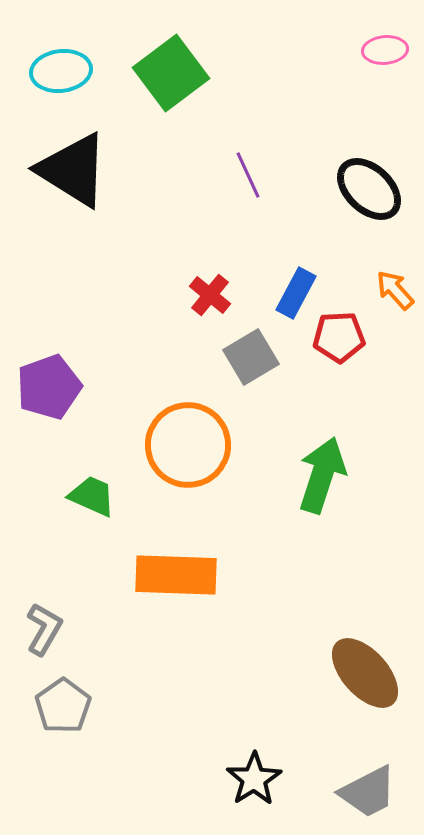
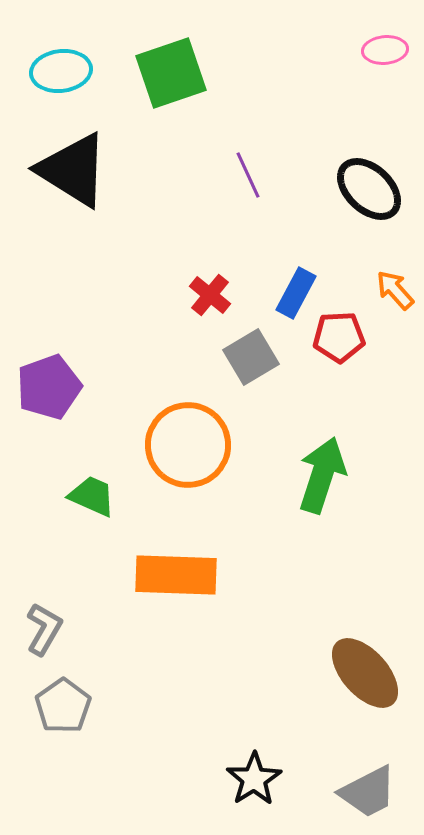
green square: rotated 18 degrees clockwise
